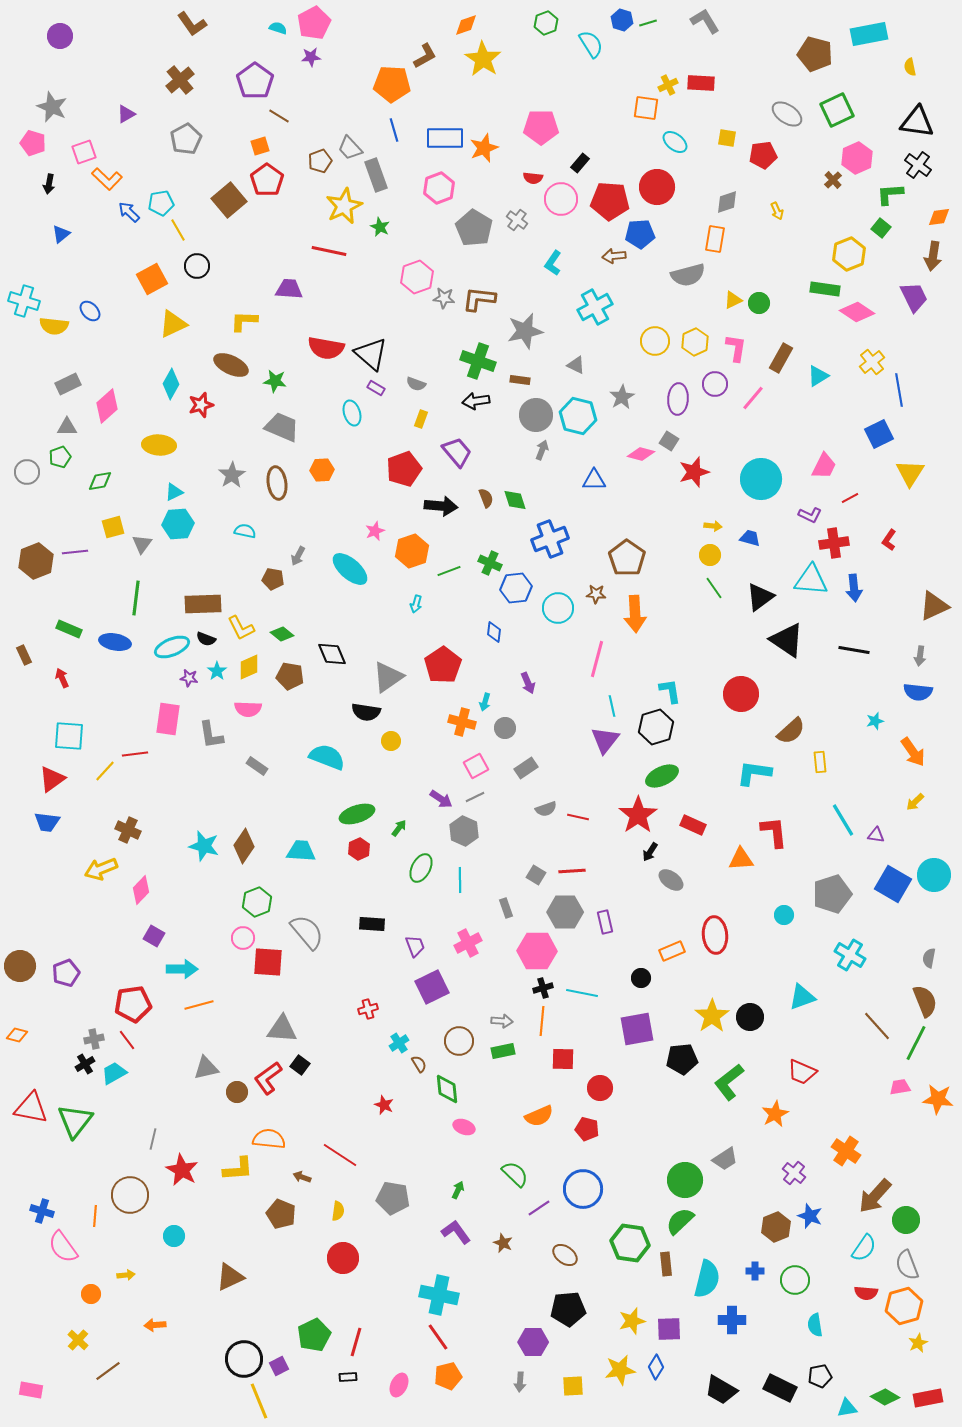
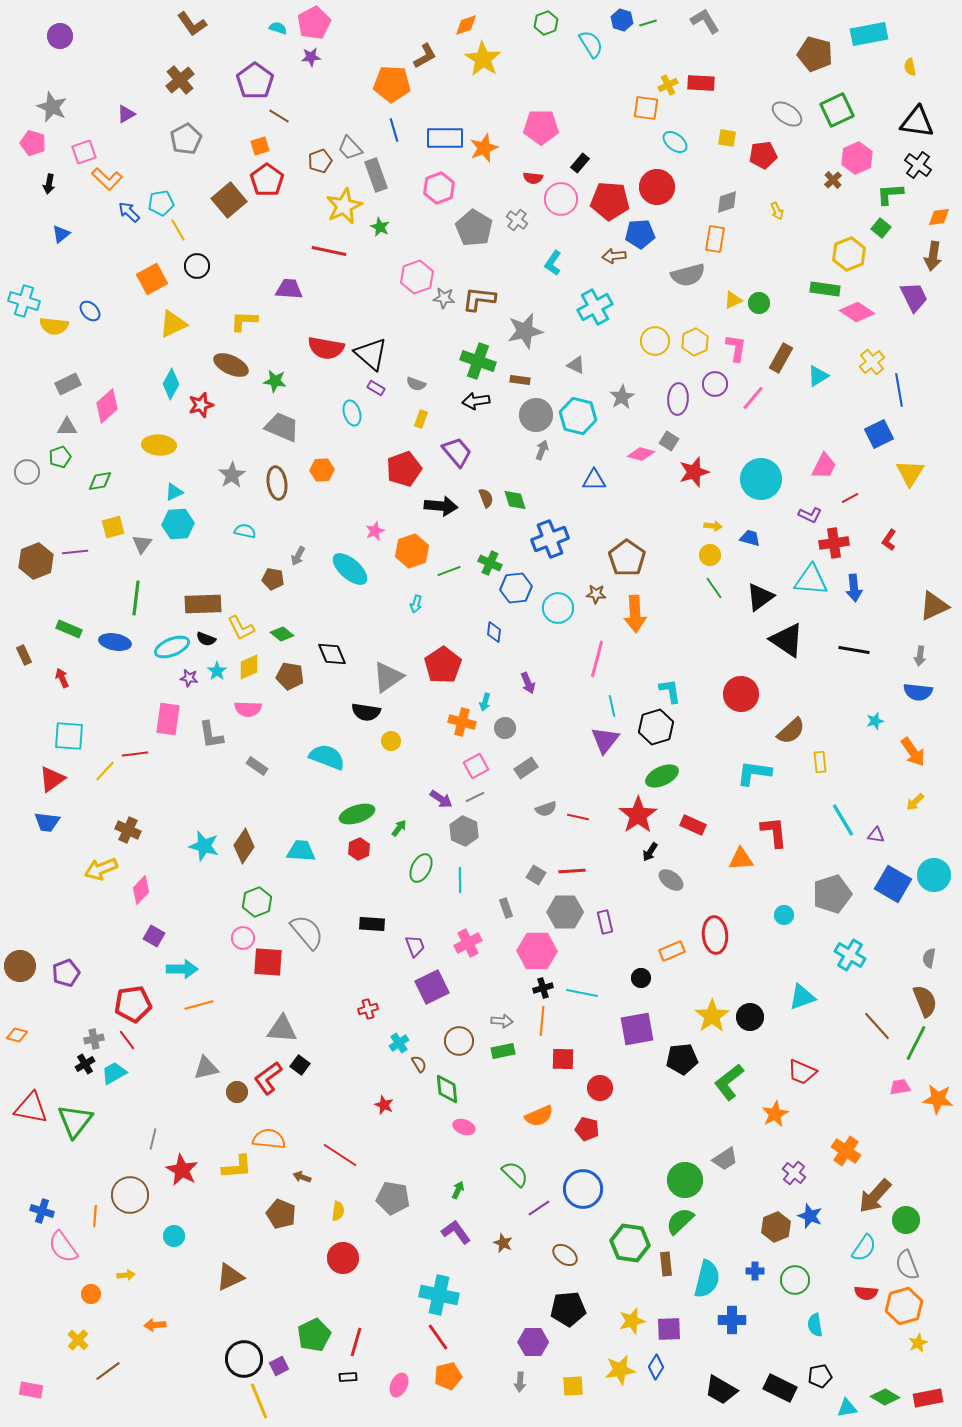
yellow L-shape at (238, 1169): moved 1 px left, 2 px up
